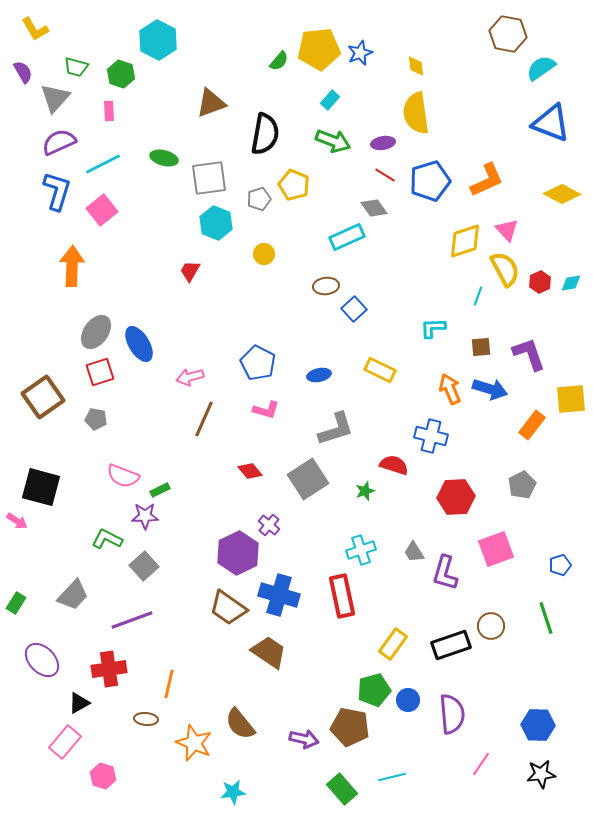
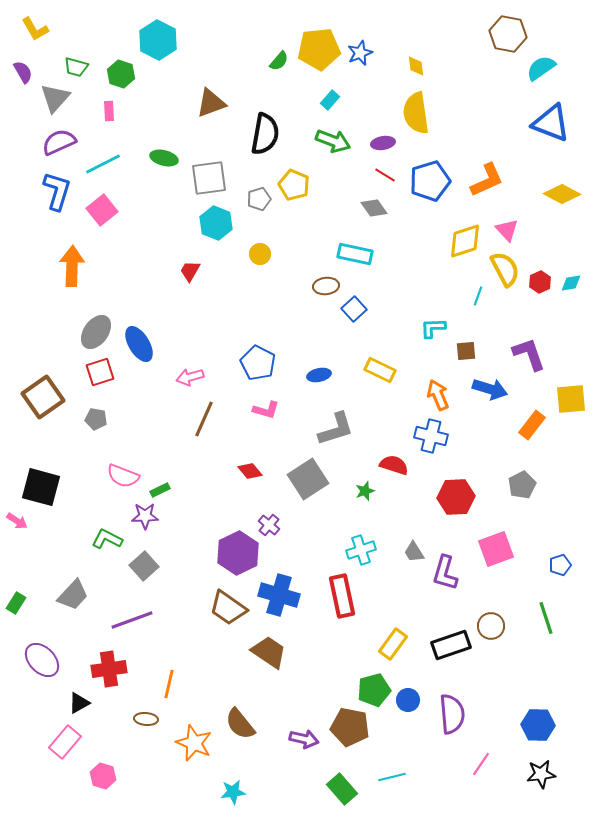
cyan rectangle at (347, 237): moved 8 px right, 17 px down; rotated 36 degrees clockwise
yellow circle at (264, 254): moved 4 px left
brown square at (481, 347): moved 15 px left, 4 px down
orange arrow at (450, 389): moved 12 px left, 6 px down
